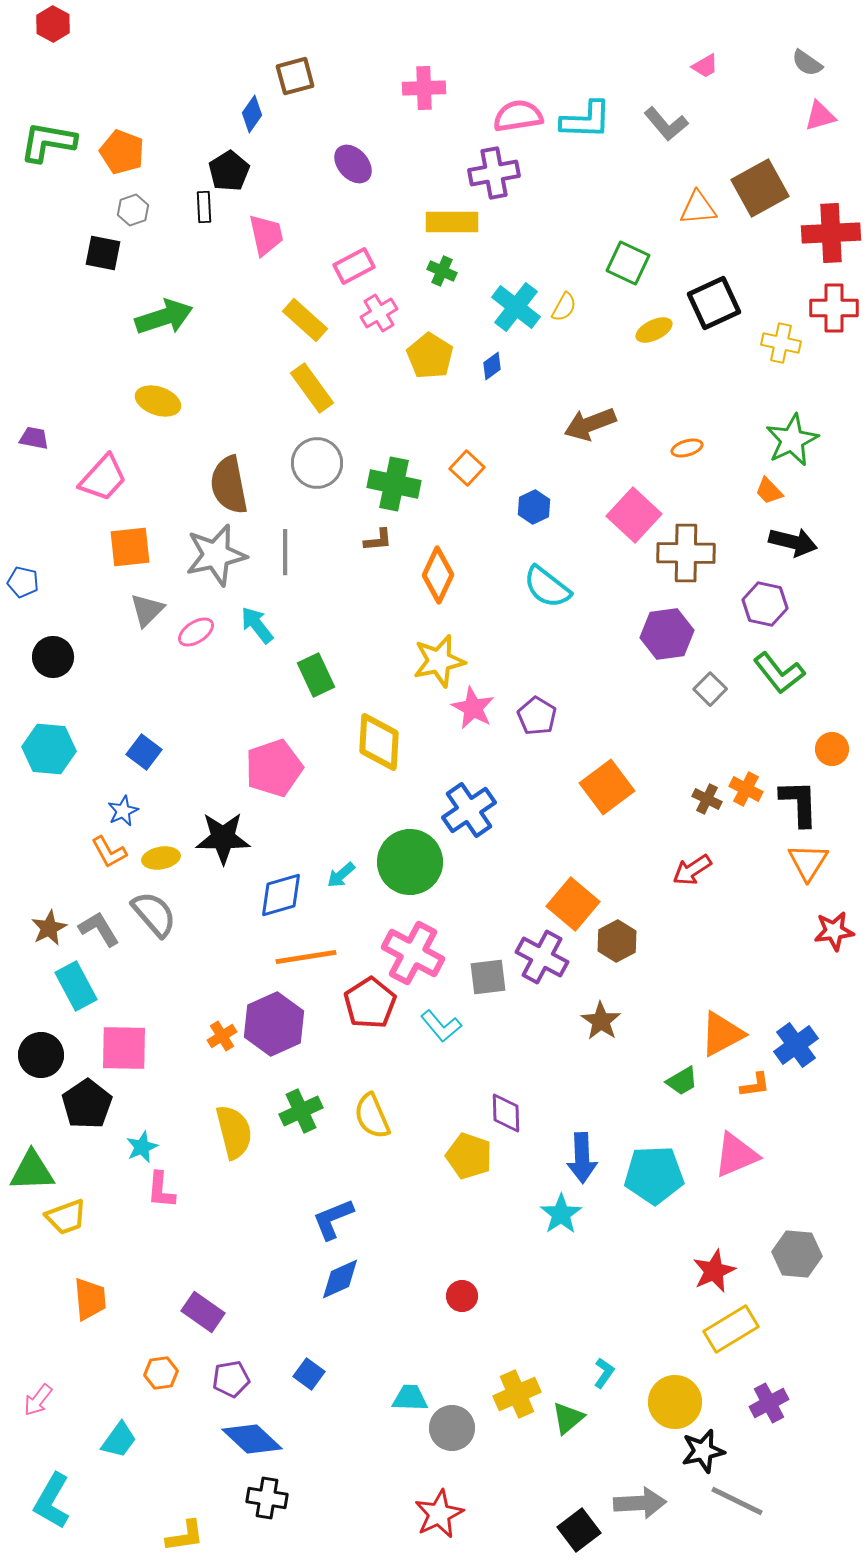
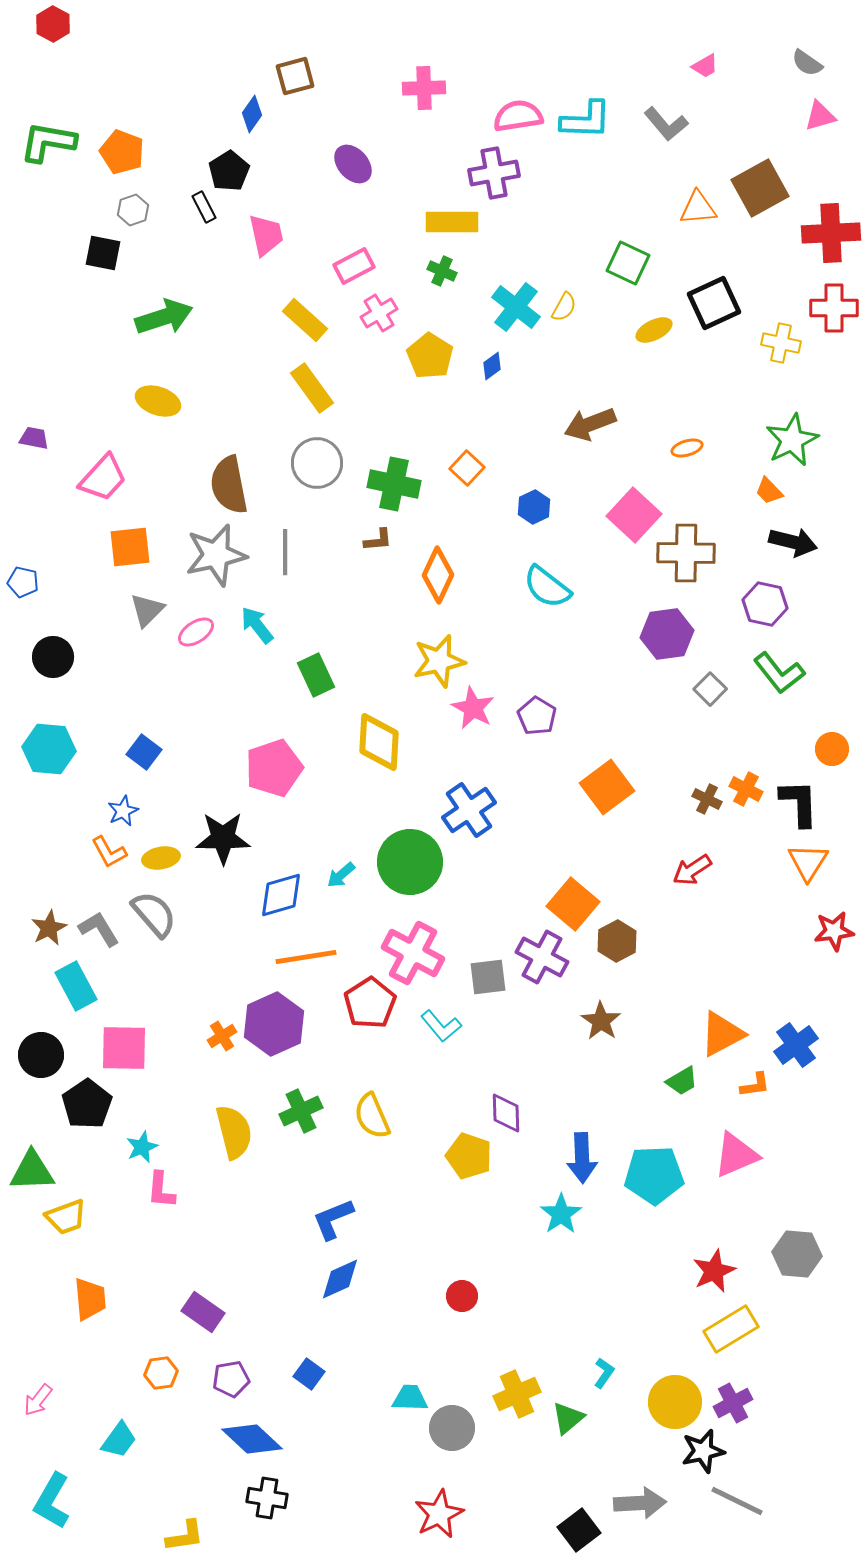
black rectangle at (204, 207): rotated 24 degrees counterclockwise
purple cross at (769, 1403): moved 36 px left
